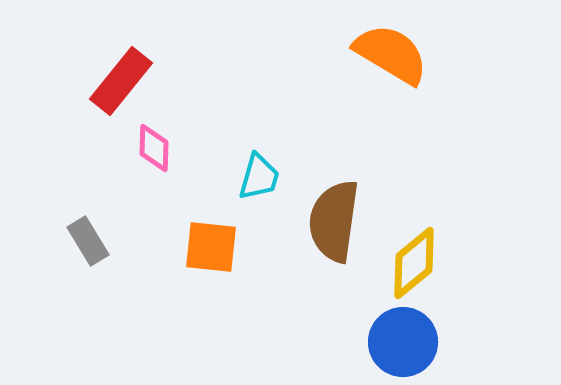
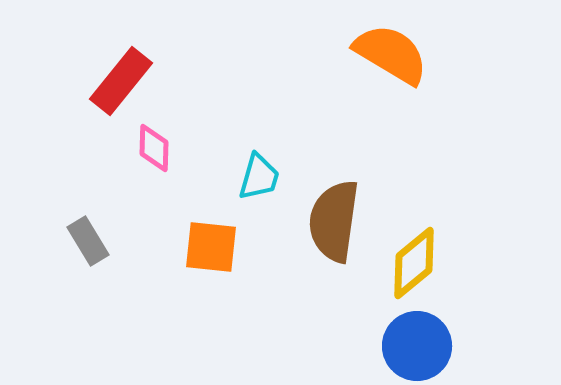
blue circle: moved 14 px right, 4 px down
